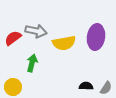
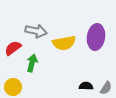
red semicircle: moved 10 px down
